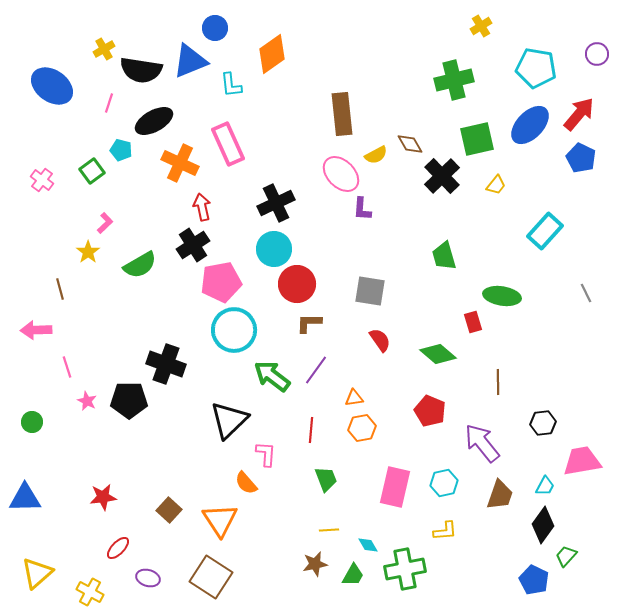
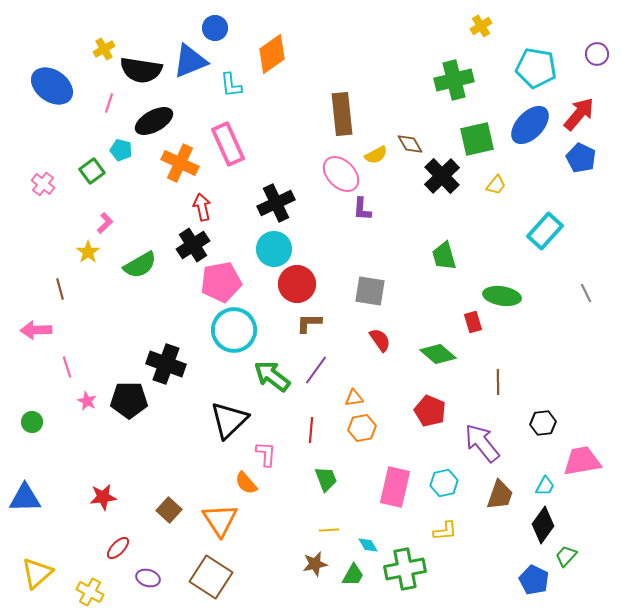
pink cross at (42, 180): moved 1 px right, 4 px down
